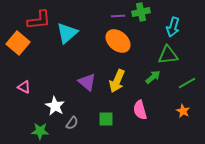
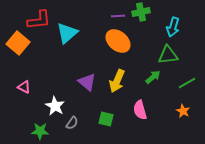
green square: rotated 14 degrees clockwise
